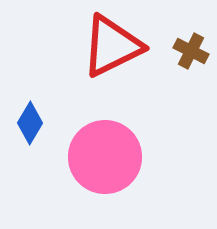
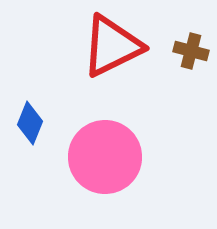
brown cross: rotated 12 degrees counterclockwise
blue diamond: rotated 9 degrees counterclockwise
